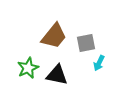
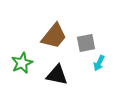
green star: moved 6 px left, 5 px up
